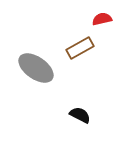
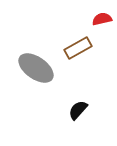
brown rectangle: moved 2 px left
black semicircle: moved 2 px left, 5 px up; rotated 75 degrees counterclockwise
